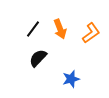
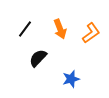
black line: moved 8 px left
